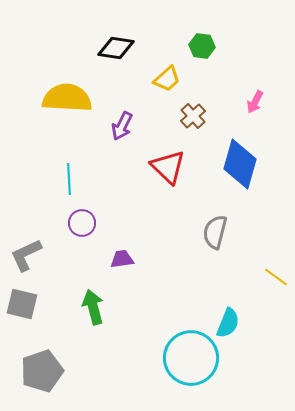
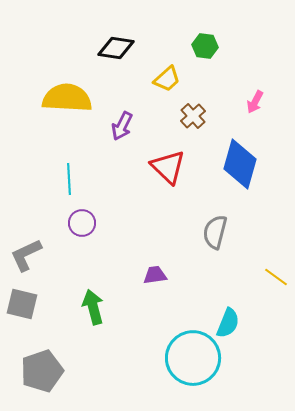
green hexagon: moved 3 px right
purple trapezoid: moved 33 px right, 16 px down
cyan circle: moved 2 px right
